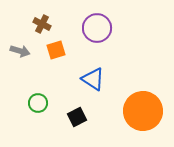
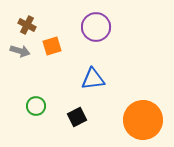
brown cross: moved 15 px left, 1 px down
purple circle: moved 1 px left, 1 px up
orange square: moved 4 px left, 4 px up
blue triangle: rotated 40 degrees counterclockwise
green circle: moved 2 px left, 3 px down
orange circle: moved 9 px down
